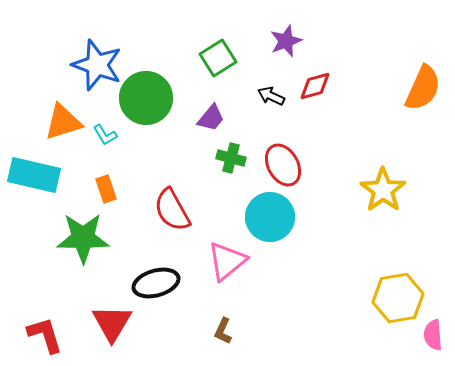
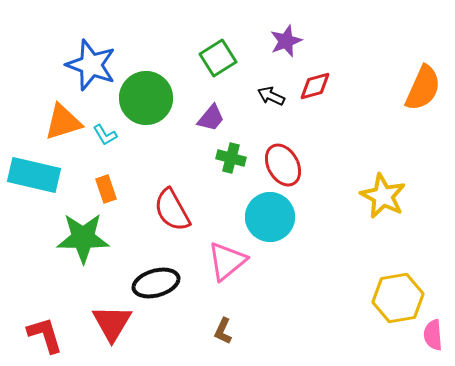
blue star: moved 6 px left
yellow star: moved 6 px down; rotated 9 degrees counterclockwise
